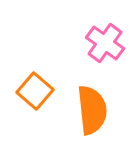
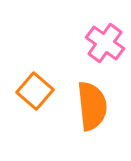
orange semicircle: moved 4 px up
